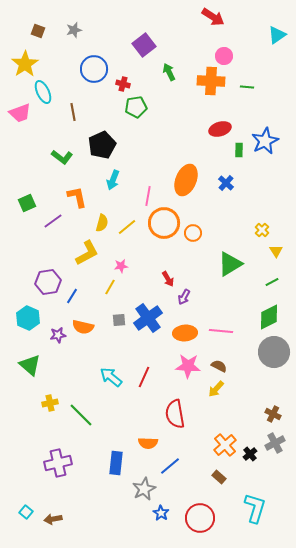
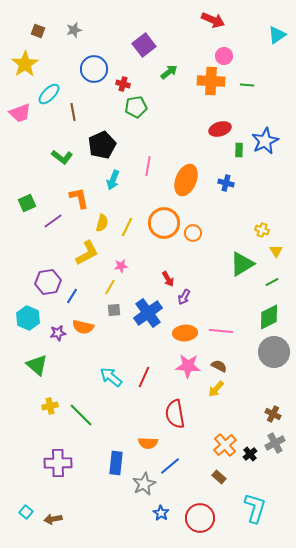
red arrow at (213, 17): moved 3 px down; rotated 10 degrees counterclockwise
green arrow at (169, 72): rotated 78 degrees clockwise
green line at (247, 87): moved 2 px up
cyan ellipse at (43, 92): moved 6 px right, 2 px down; rotated 70 degrees clockwise
blue cross at (226, 183): rotated 28 degrees counterclockwise
pink line at (148, 196): moved 30 px up
orange L-shape at (77, 197): moved 2 px right, 1 px down
yellow line at (127, 227): rotated 24 degrees counterclockwise
yellow cross at (262, 230): rotated 24 degrees counterclockwise
green triangle at (230, 264): moved 12 px right
blue cross at (148, 318): moved 5 px up
gray square at (119, 320): moved 5 px left, 10 px up
purple star at (58, 335): moved 2 px up
green triangle at (30, 365): moved 7 px right
yellow cross at (50, 403): moved 3 px down
purple cross at (58, 463): rotated 12 degrees clockwise
gray star at (144, 489): moved 5 px up
